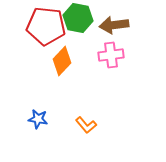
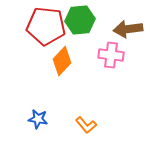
green hexagon: moved 2 px right, 2 px down; rotated 16 degrees counterclockwise
brown arrow: moved 14 px right, 4 px down
pink cross: rotated 15 degrees clockwise
